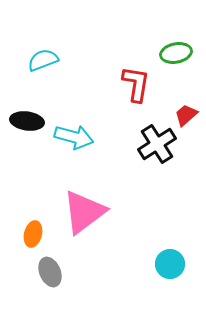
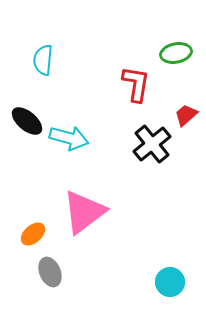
cyan semicircle: rotated 64 degrees counterclockwise
black ellipse: rotated 32 degrees clockwise
cyan arrow: moved 5 px left, 1 px down
black cross: moved 5 px left; rotated 6 degrees counterclockwise
orange ellipse: rotated 35 degrees clockwise
cyan circle: moved 18 px down
